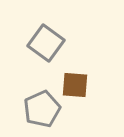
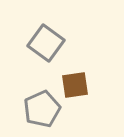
brown square: rotated 12 degrees counterclockwise
